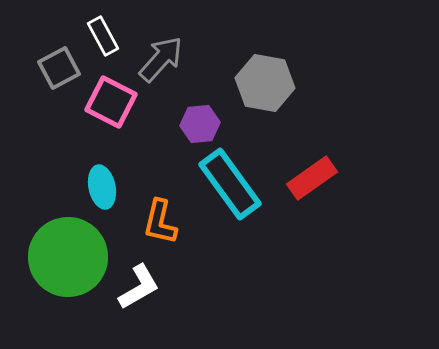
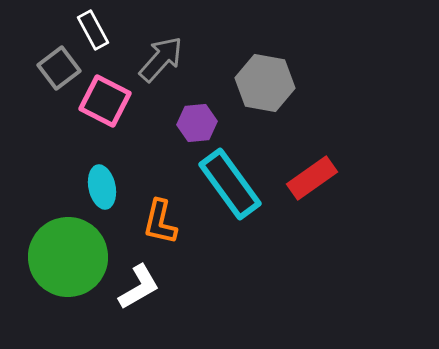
white rectangle: moved 10 px left, 6 px up
gray square: rotated 9 degrees counterclockwise
pink square: moved 6 px left, 1 px up
purple hexagon: moved 3 px left, 1 px up
